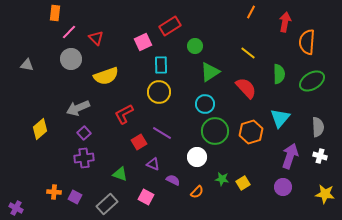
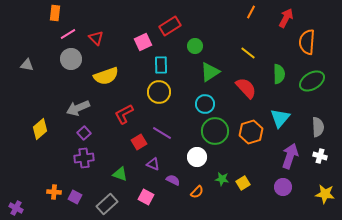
red arrow at (285, 22): moved 1 px right, 4 px up; rotated 18 degrees clockwise
pink line at (69, 32): moved 1 px left, 2 px down; rotated 14 degrees clockwise
